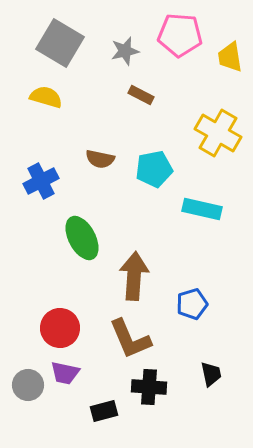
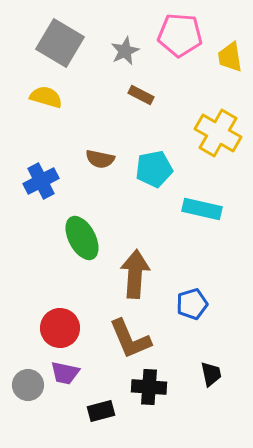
gray star: rotated 12 degrees counterclockwise
brown arrow: moved 1 px right, 2 px up
black rectangle: moved 3 px left
